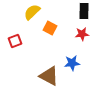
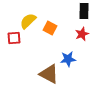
yellow semicircle: moved 4 px left, 9 px down
red star: rotated 16 degrees counterclockwise
red square: moved 1 px left, 3 px up; rotated 16 degrees clockwise
blue star: moved 4 px left, 4 px up
brown triangle: moved 2 px up
